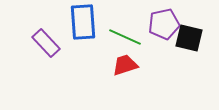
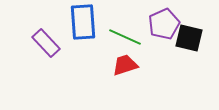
purple pentagon: rotated 12 degrees counterclockwise
